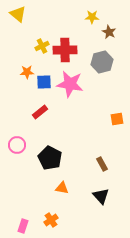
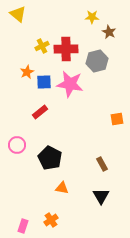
red cross: moved 1 px right, 1 px up
gray hexagon: moved 5 px left, 1 px up
orange star: rotated 24 degrees counterclockwise
black triangle: rotated 12 degrees clockwise
